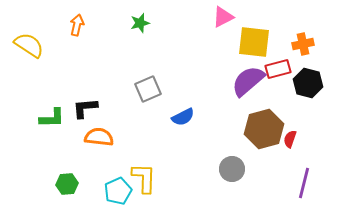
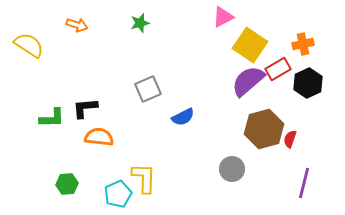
orange arrow: rotated 95 degrees clockwise
yellow square: moved 4 px left, 3 px down; rotated 28 degrees clockwise
red rectangle: rotated 15 degrees counterclockwise
black hexagon: rotated 20 degrees clockwise
cyan pentagon: moved 3 px down
